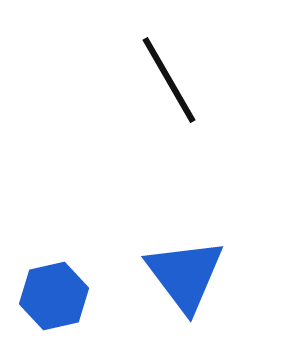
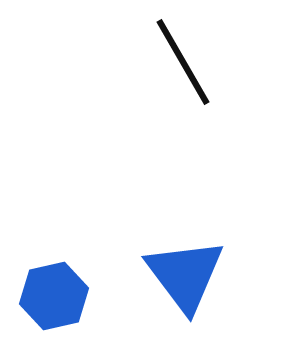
black line: moved 14 px right, 18 px up
